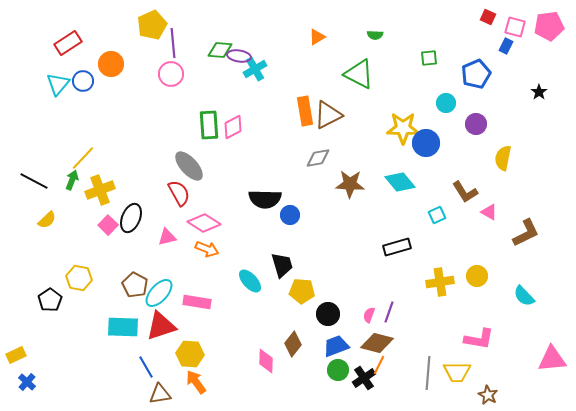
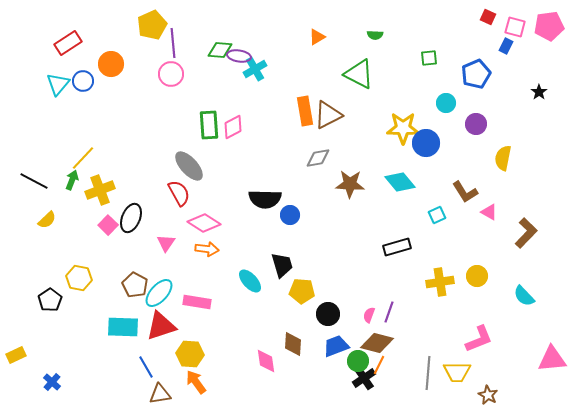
brown L-shape at (526, 233): rotated 20 degrees counterclockwise
pink triangle at (167, 237): moved 1 px left, 6 px down; rotated 42 degrees counterclockwise
orange arrow at (207, 249): rotated 15 degrees counterclockwise
pink L-shape at (479, 339): rotated 32 degrees counterclockwise
brown diamond at (293, 344): rotated 35 degrees counterclockwise
pink diamond at (266, 361): rotated 10 degrees counterclockwise
green circle at (338, 370): moved 20 px right, 9 px up
blue cross at (27, 382): moved 25 px right
